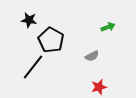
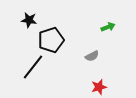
black pentagon: rotated 25 degrees clockwise
